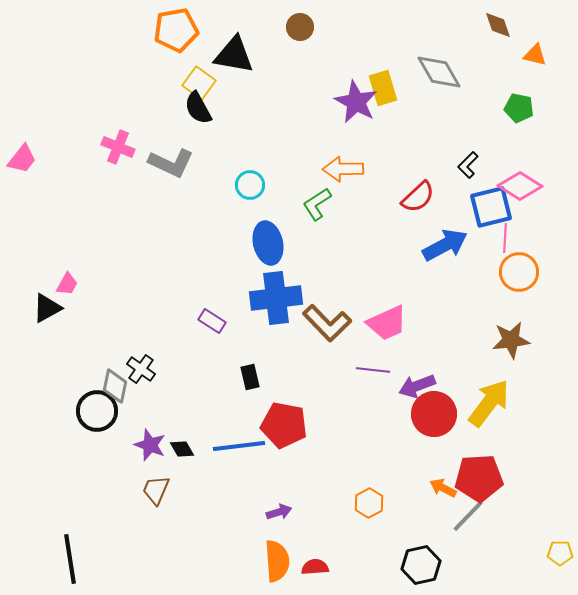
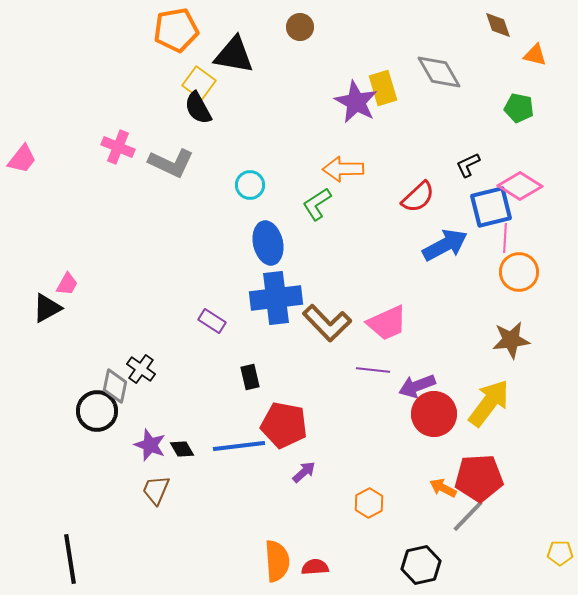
black L-shape at (468, 165): rotated 20 degrees clockwise
purple arrow at (279, 512): moved 25 px right, 40 px up; rotated 25 degrees counterclockwise
